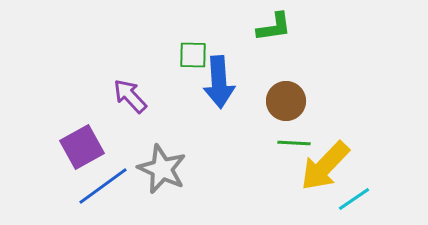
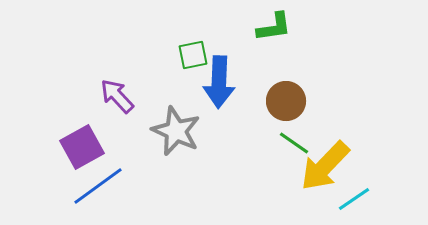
green square: rotated 12 degrees counterclockwise
blue arrow: rotated 6 degrees clockwise
purple arrow: moved 13 px left
green line: rotated 32 degrees clockwise
gray star: moved 14 px right, 38 px up
blue line: moved 5 px left
